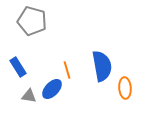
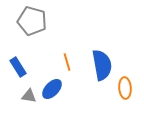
blue semicircle: moved 1 px up
orange line: moved 8 px up
